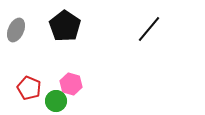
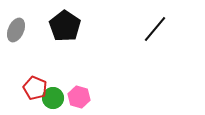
black line: moved 6 px right
pink hexagon: moved 8 px right, 13 px down
red pentagon: moved 6 px right
green circle: moved 3 px left, 3 px up
